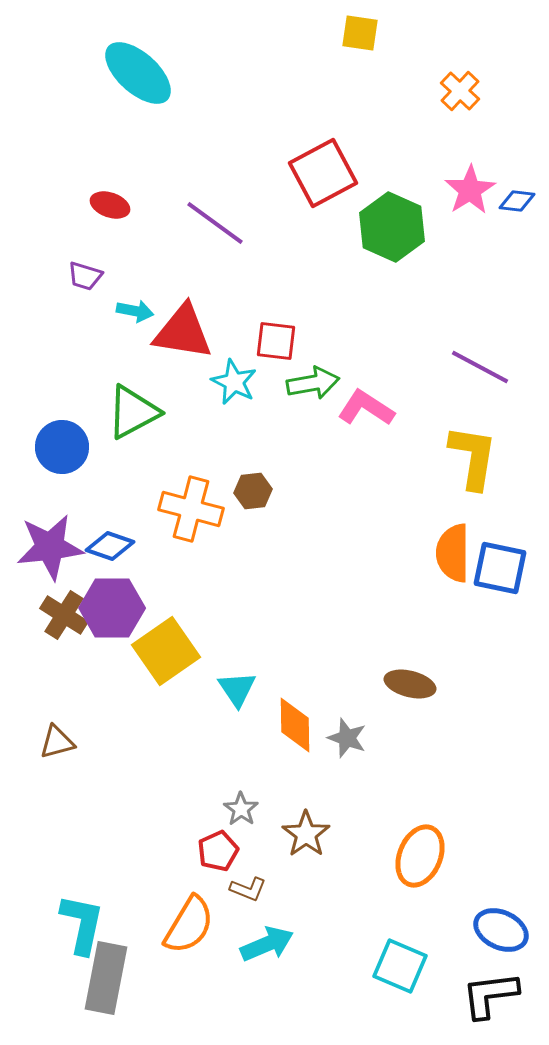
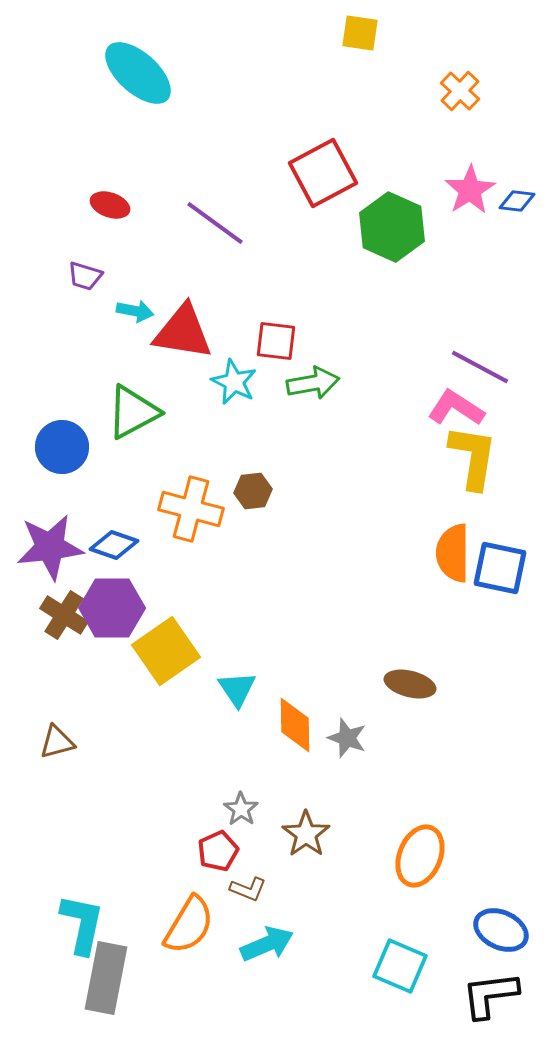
pink L-shape at (366, 408): moved 90 px right
blue diamond at (110, 546): moved 4 px right, 1 px up
